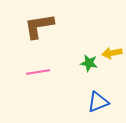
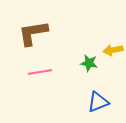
brown L-shape: moved 6 px left, 7 px down
yellow arrow: moved 1 px right, 3 px up
pink line: moved 2 px right
